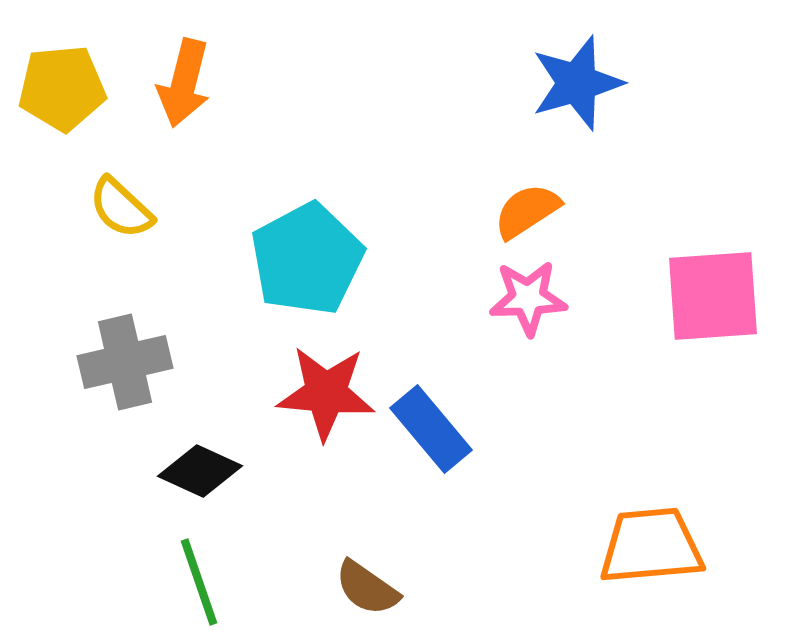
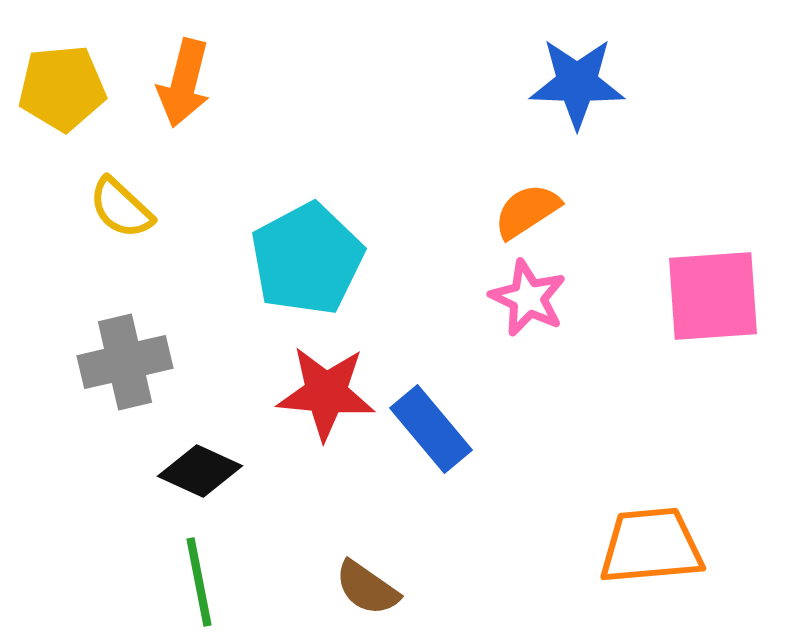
blue star: rotated 18 degrees clockwise
pink star: rotated 28 degrees clockwise
green line: rotated 8 degrees clockwise
